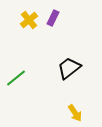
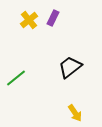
black trapezoid: moved 1 px right, 1 px up
